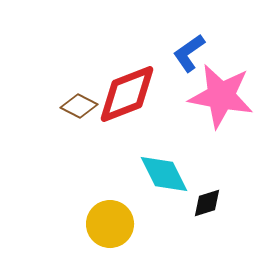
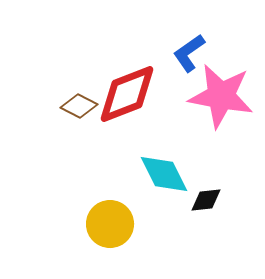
black diamond: moved 1 px left, 3 px up; rotated 12 degrees clockwise
